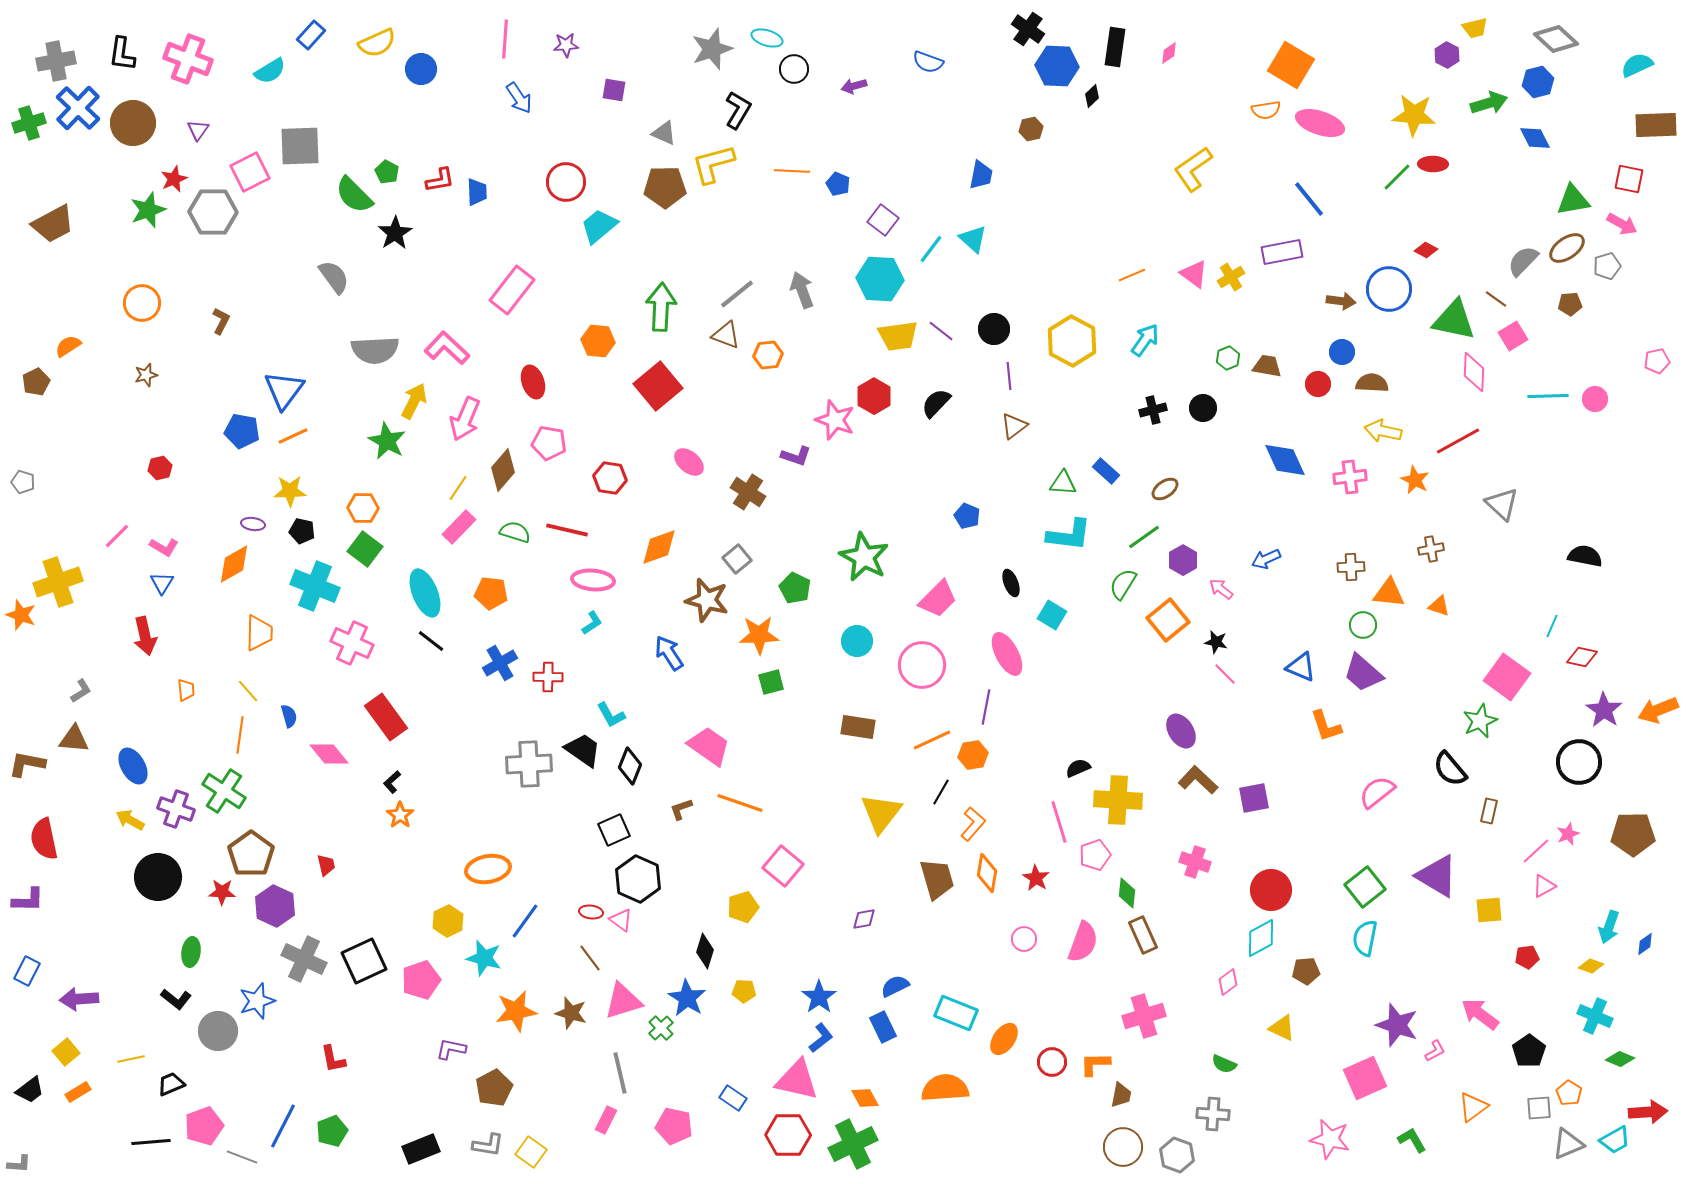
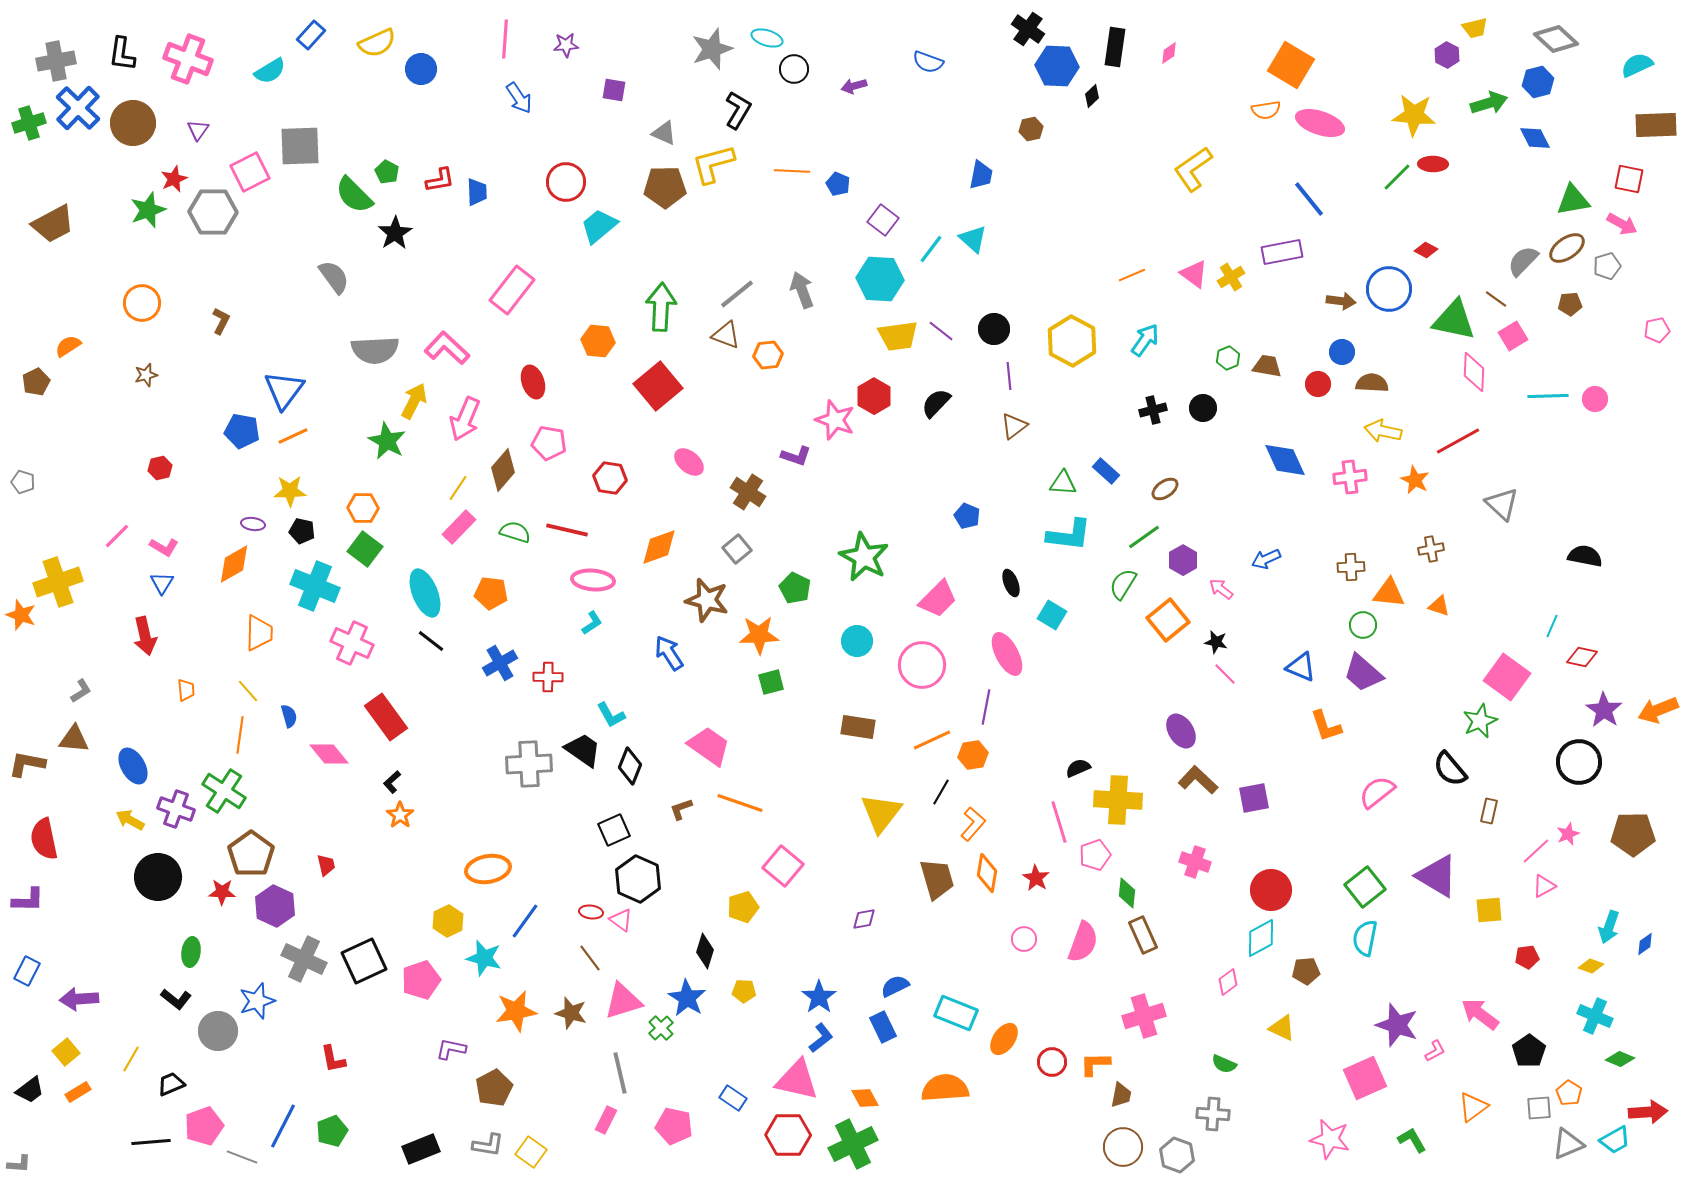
pink pentagon at (1657, 361): moved 31 px up
gray square at (737, 559): moved 10 px up
yellow line at (131, 1059): rotated 48 degrees counterclockwise
